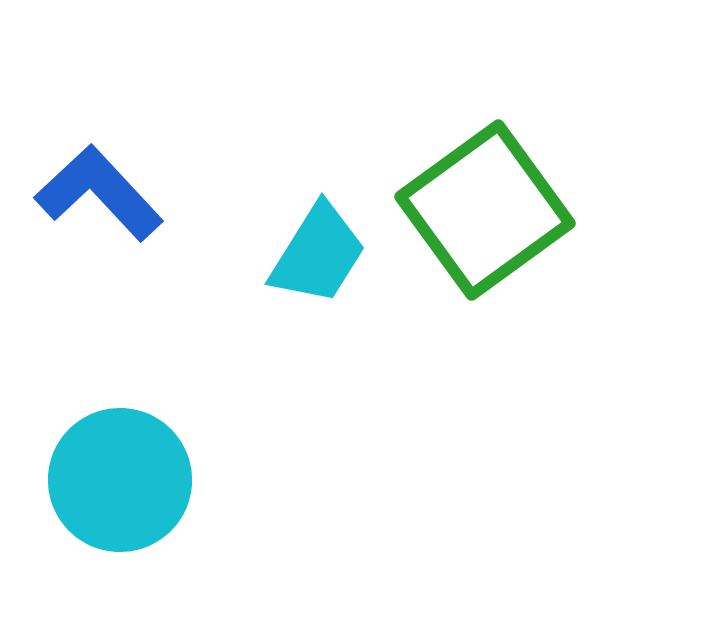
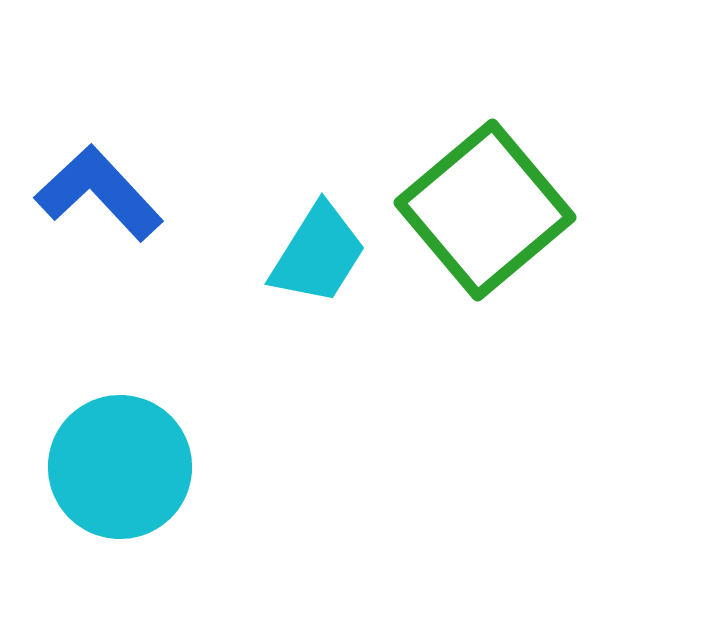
green square: rotated 4 degrees counterclockwise
cyan circle: moved 13 px up
